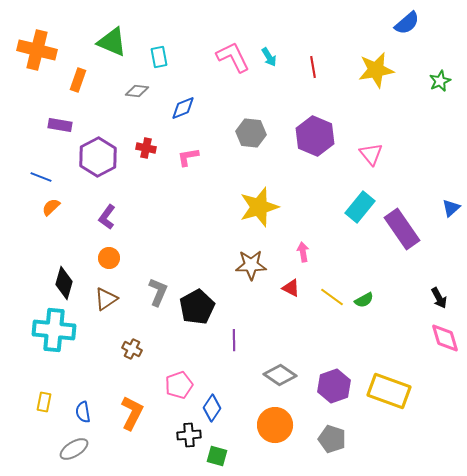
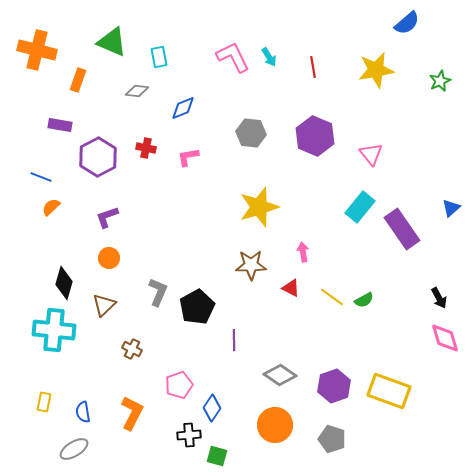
purple L-shape at (107, 217): rotated 35 degrees clockwise
brown triangle at (106, 299): moved 2 px left, 6 px down; rotated 10 degrees counterclockwise
